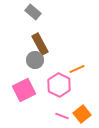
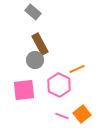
pink square: rotated 20 degrees clockwise
